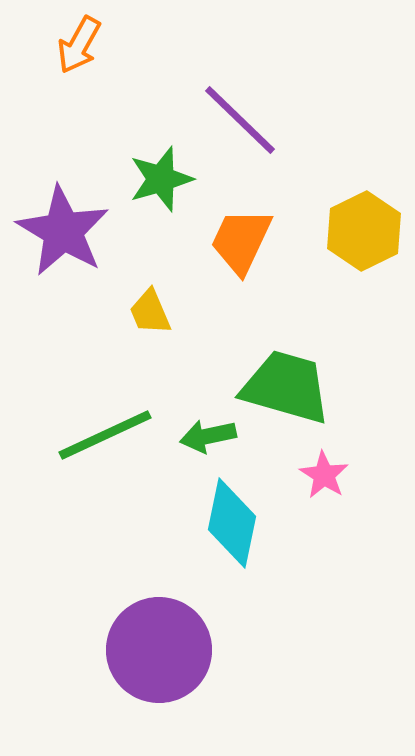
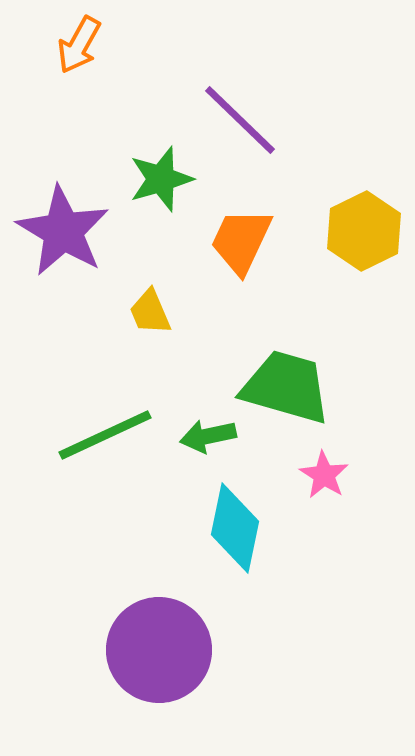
cyan diamond: moved 3 px right, 5 px down
